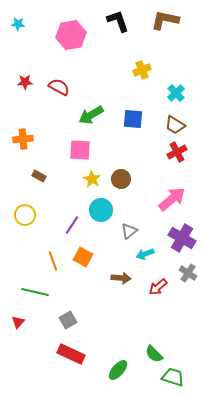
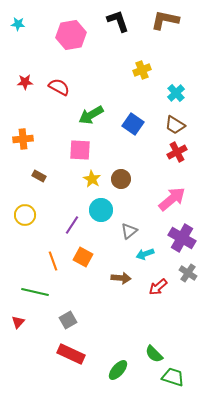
blue square: moved 5 px down; rotated 30 degrees clockwise
